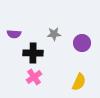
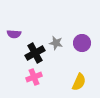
gray star: moved 2 px right, 9 px down; rotated 16 degrees clockwise
black cross: moved 2 px right; rotated 30 degrees counterclockwise
pink cross: rotated 14 degrees clockwise
